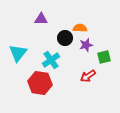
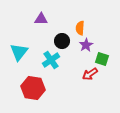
orange semicircle: rotated 88 degrees counterclockwise
black circle: moved 3 px left, 3 px down
purple star: rotated 16 degrees counterclockwise
cyan triangle: moved 1 px right, 1 px up
green square: moved 2 px left, 2 px down; rotated 32 degrees clockwise
red arrow: moved 2 px right, 2 px up
red hexagon: moved 7 px left, 5 px down
